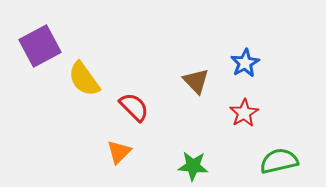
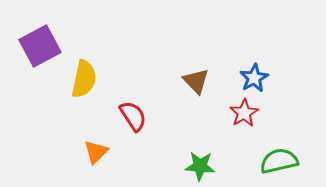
blue star: moved 9 px right, 15 px down
yellow semicircle: rotated 132 degrees counterclockwise
red semicircle: moved 1 px left, 9 px down; rotated 12 degrees clockwise
orange triangle: moved 23 px left
green star: moved 7 px right
